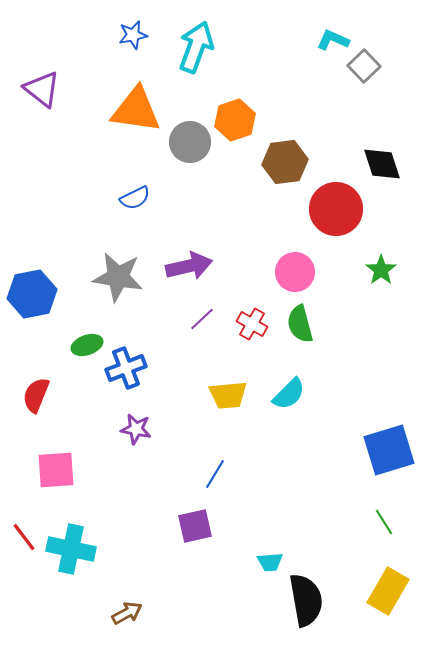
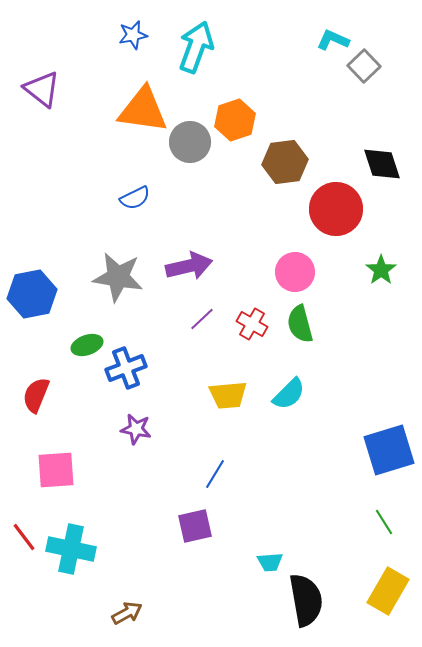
orange triangle: moved 7 px right
